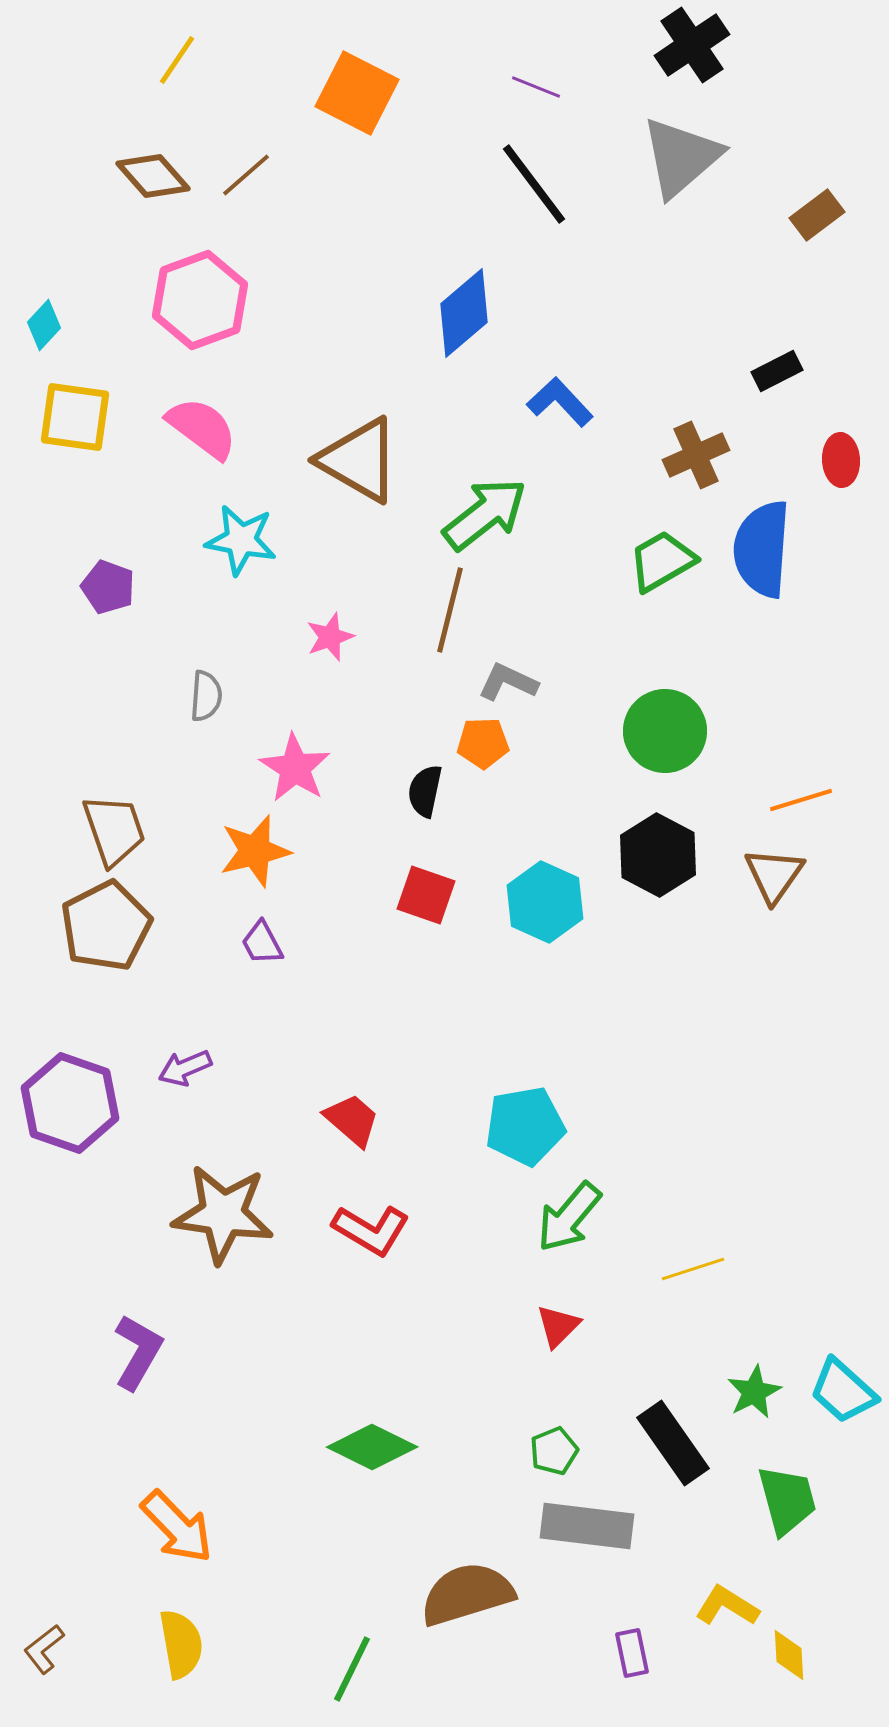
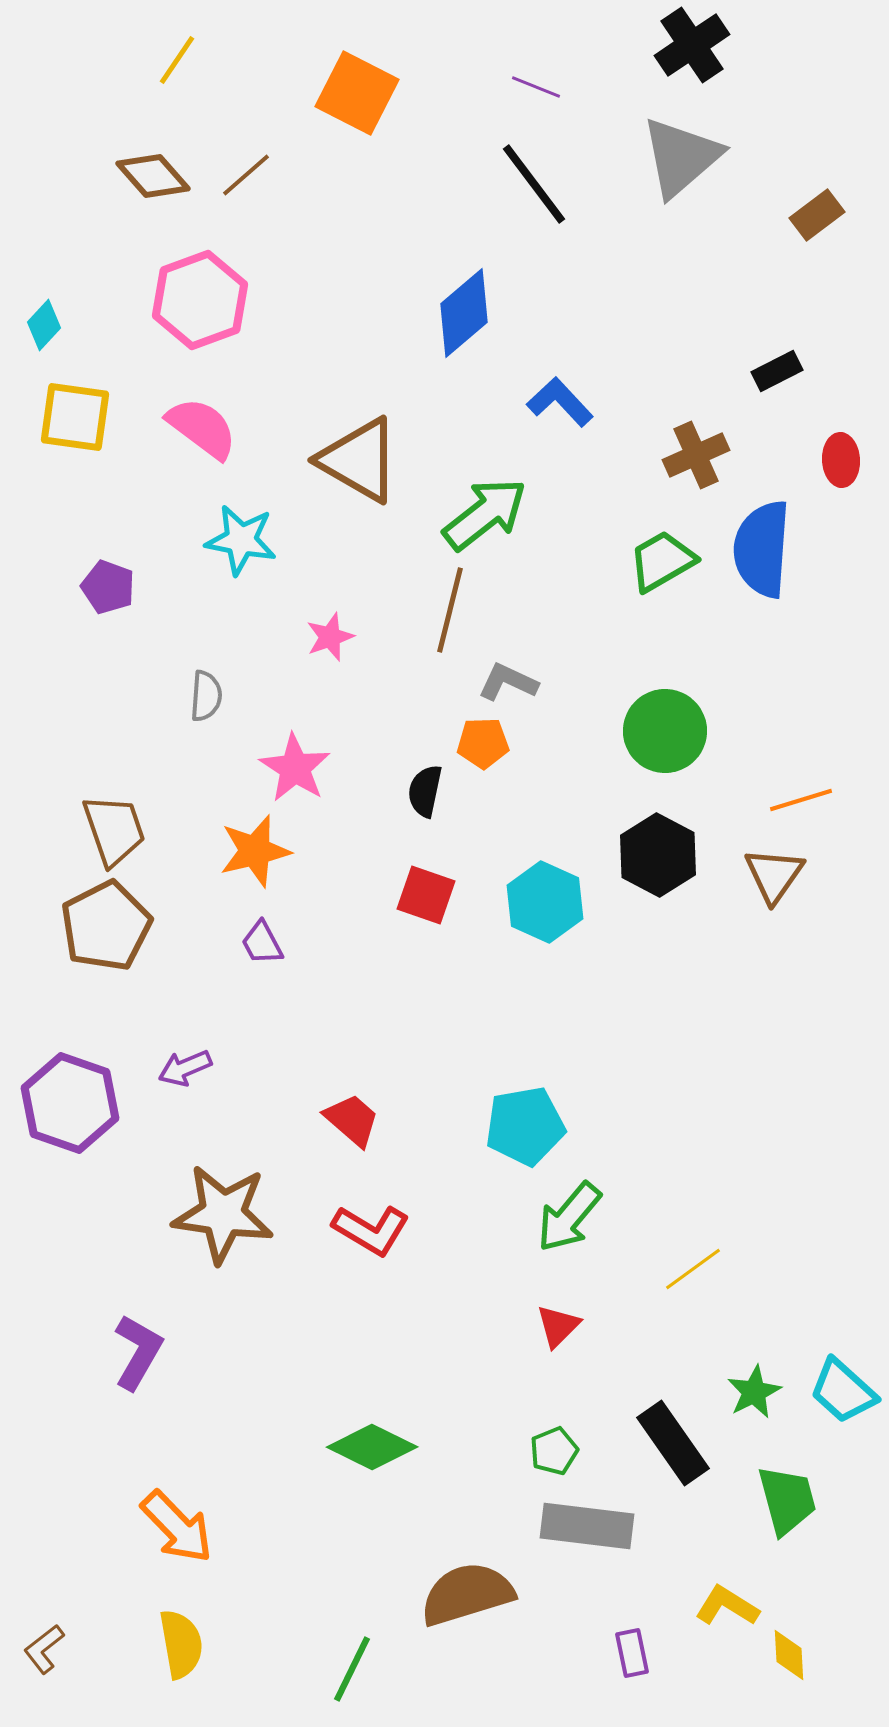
yellow line at (693, 1269): rotated 18 degrees counterclockwise
